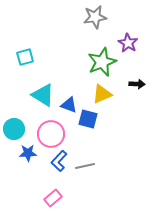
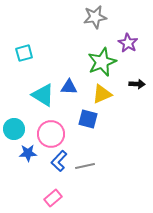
cyan square: moved 1 px left, 4 px up
blue triangle: moved 18 px up; rotated 18 degrees counterclockwise
